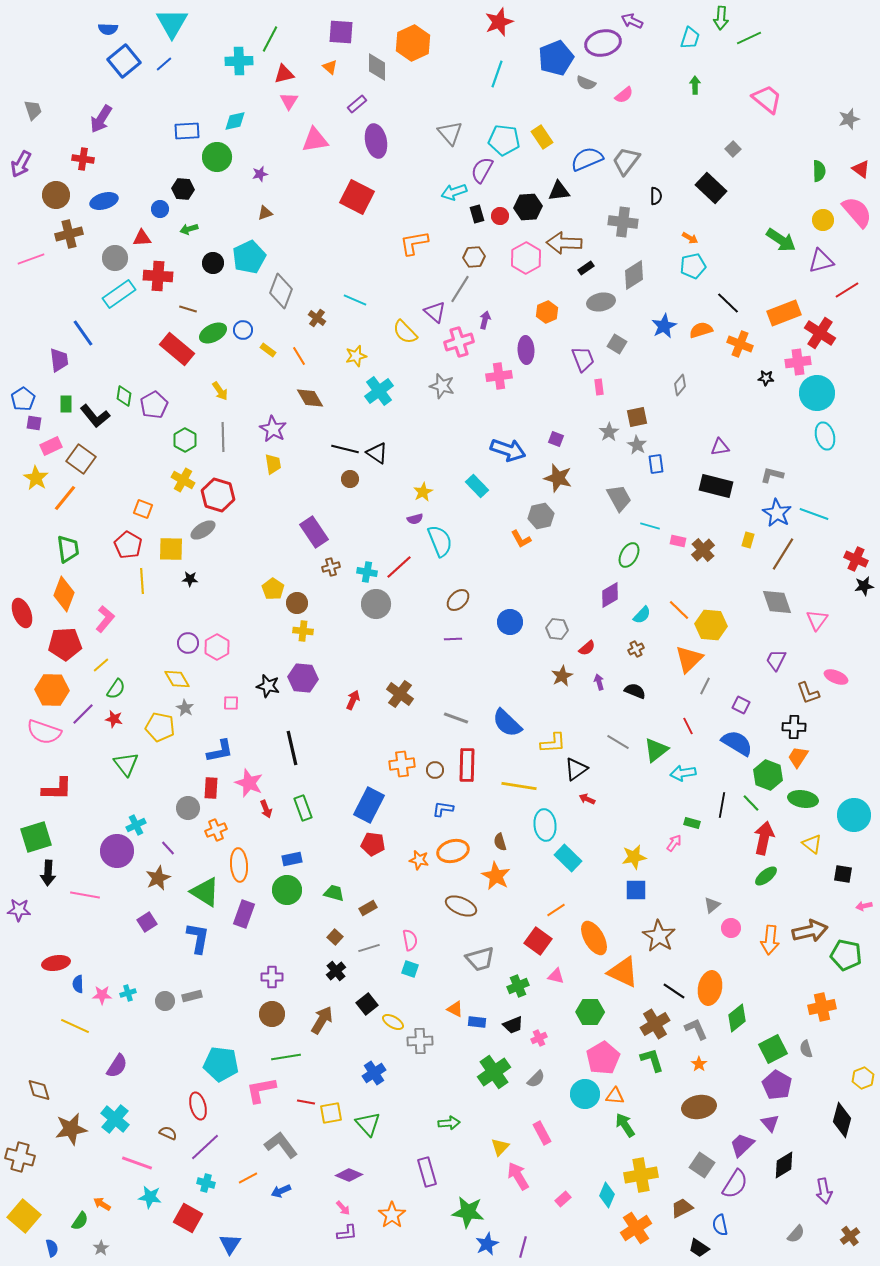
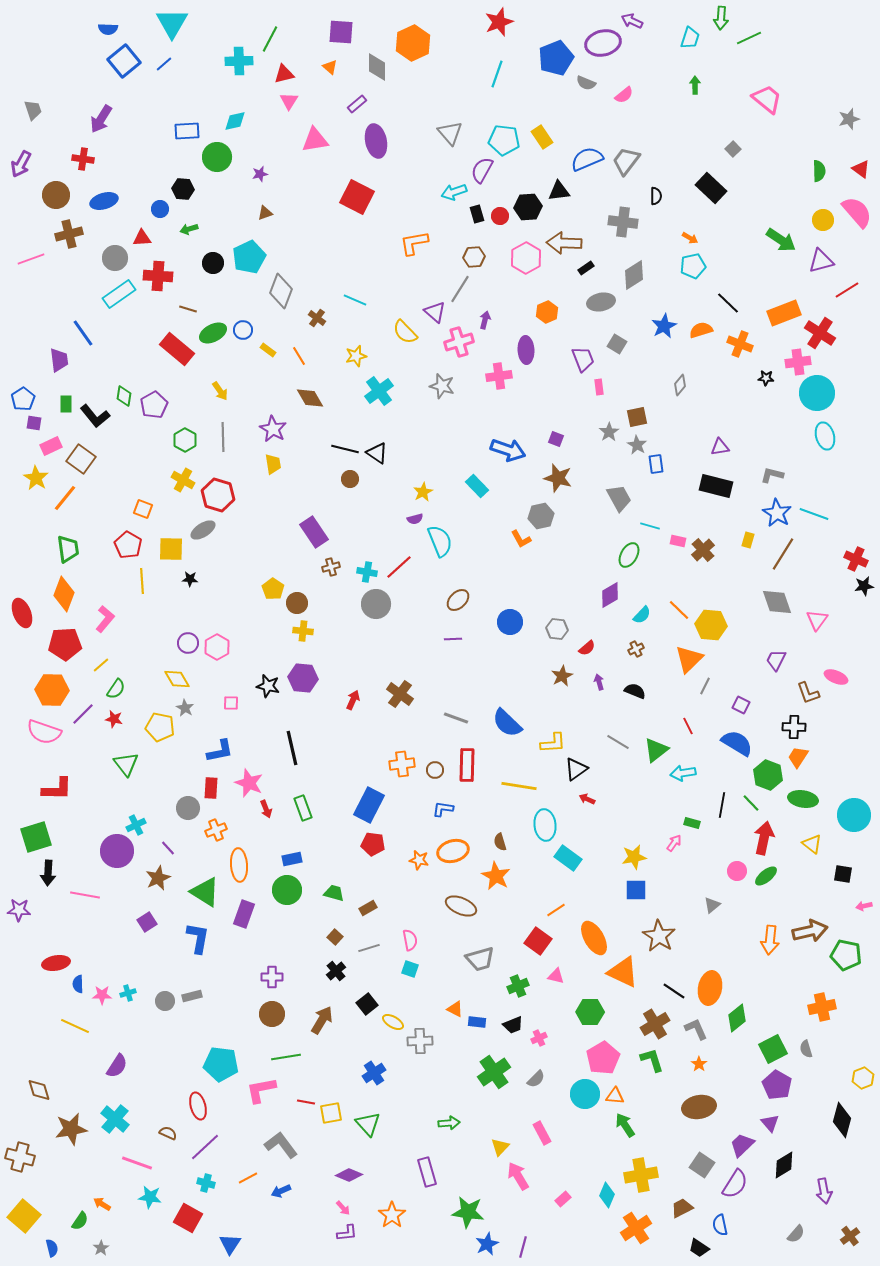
cyan rectangle at (568, 858): rotated 8 degrees counterclockwise
pink circle at (731, 928): moved 6 px right, 57 px up
